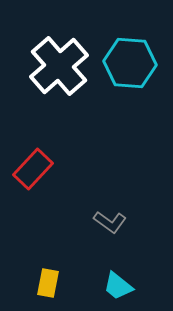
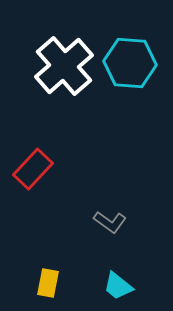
white cross: moved 5 px right
